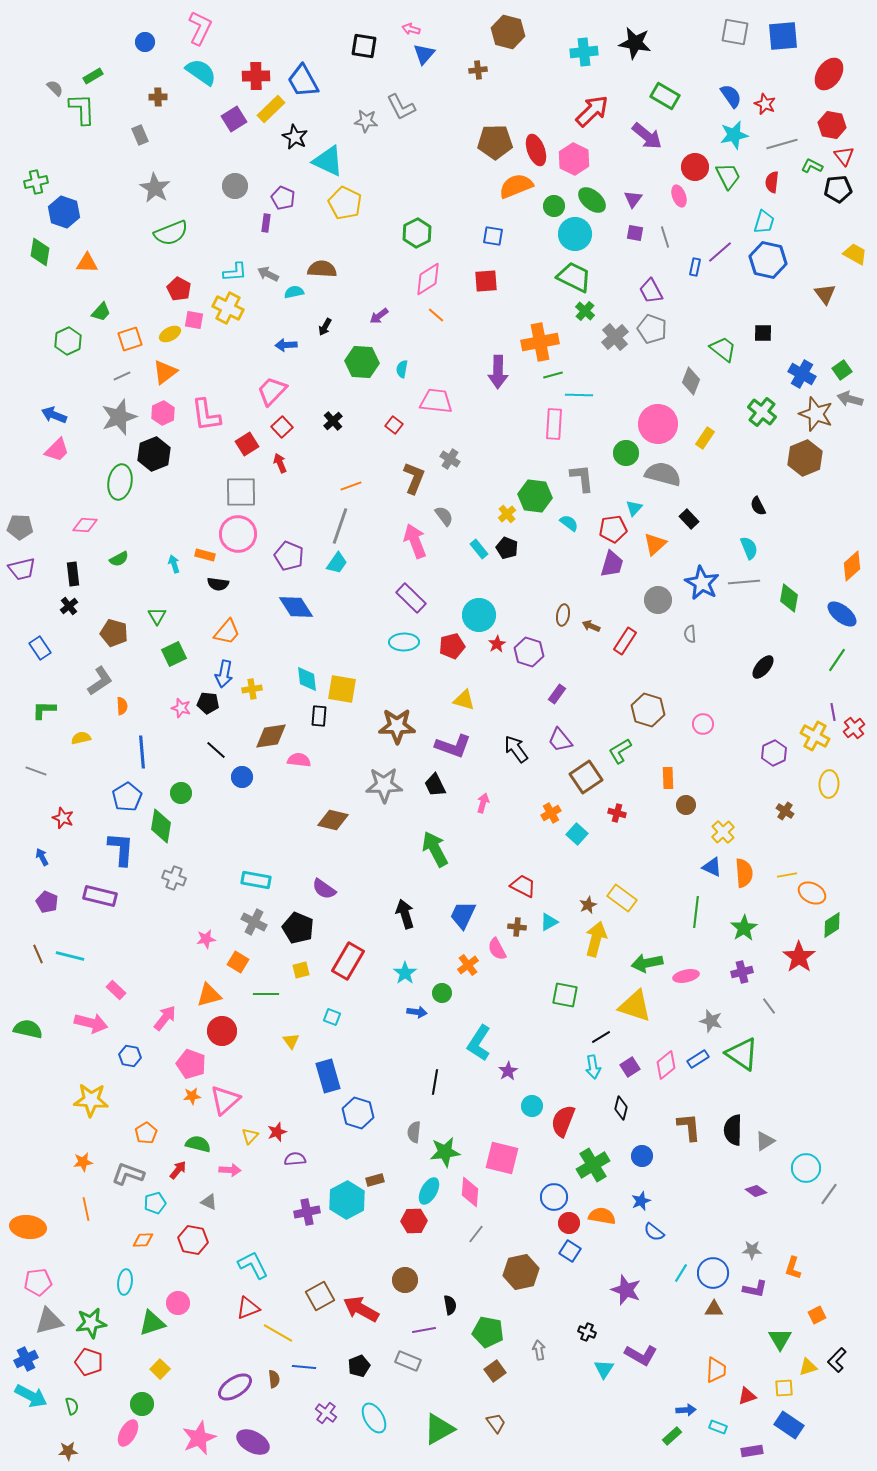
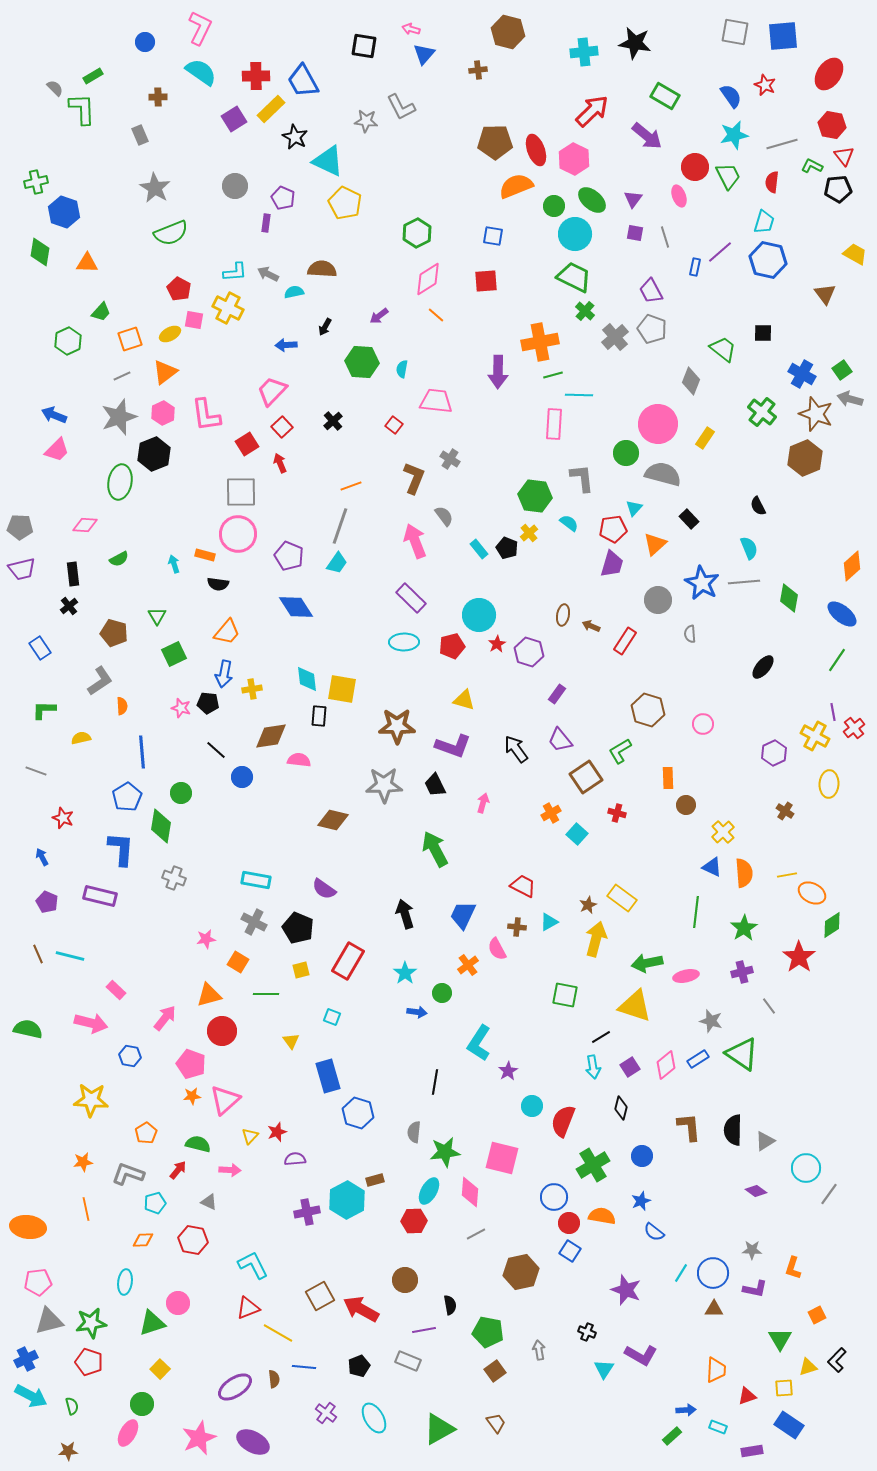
red star at (765, 104): moved 19 px up
yellow cross at (507, 514): moved 22 px right, 19 px down
gray line at (476, 1234): rotated 24 degrees clockwise
